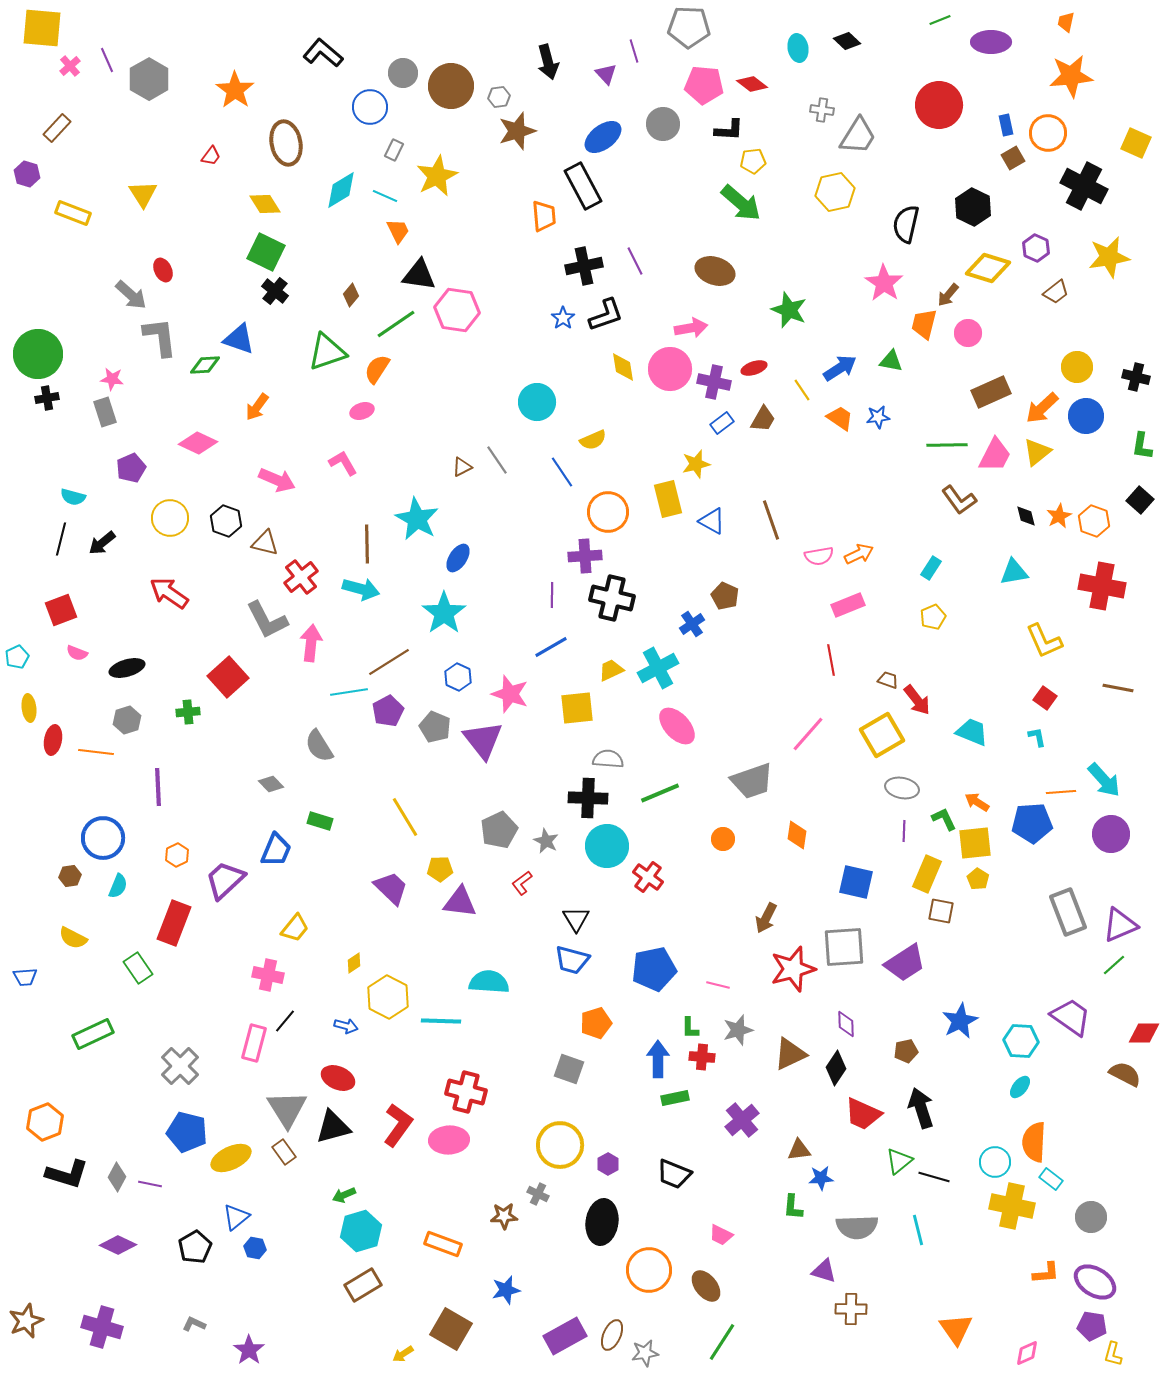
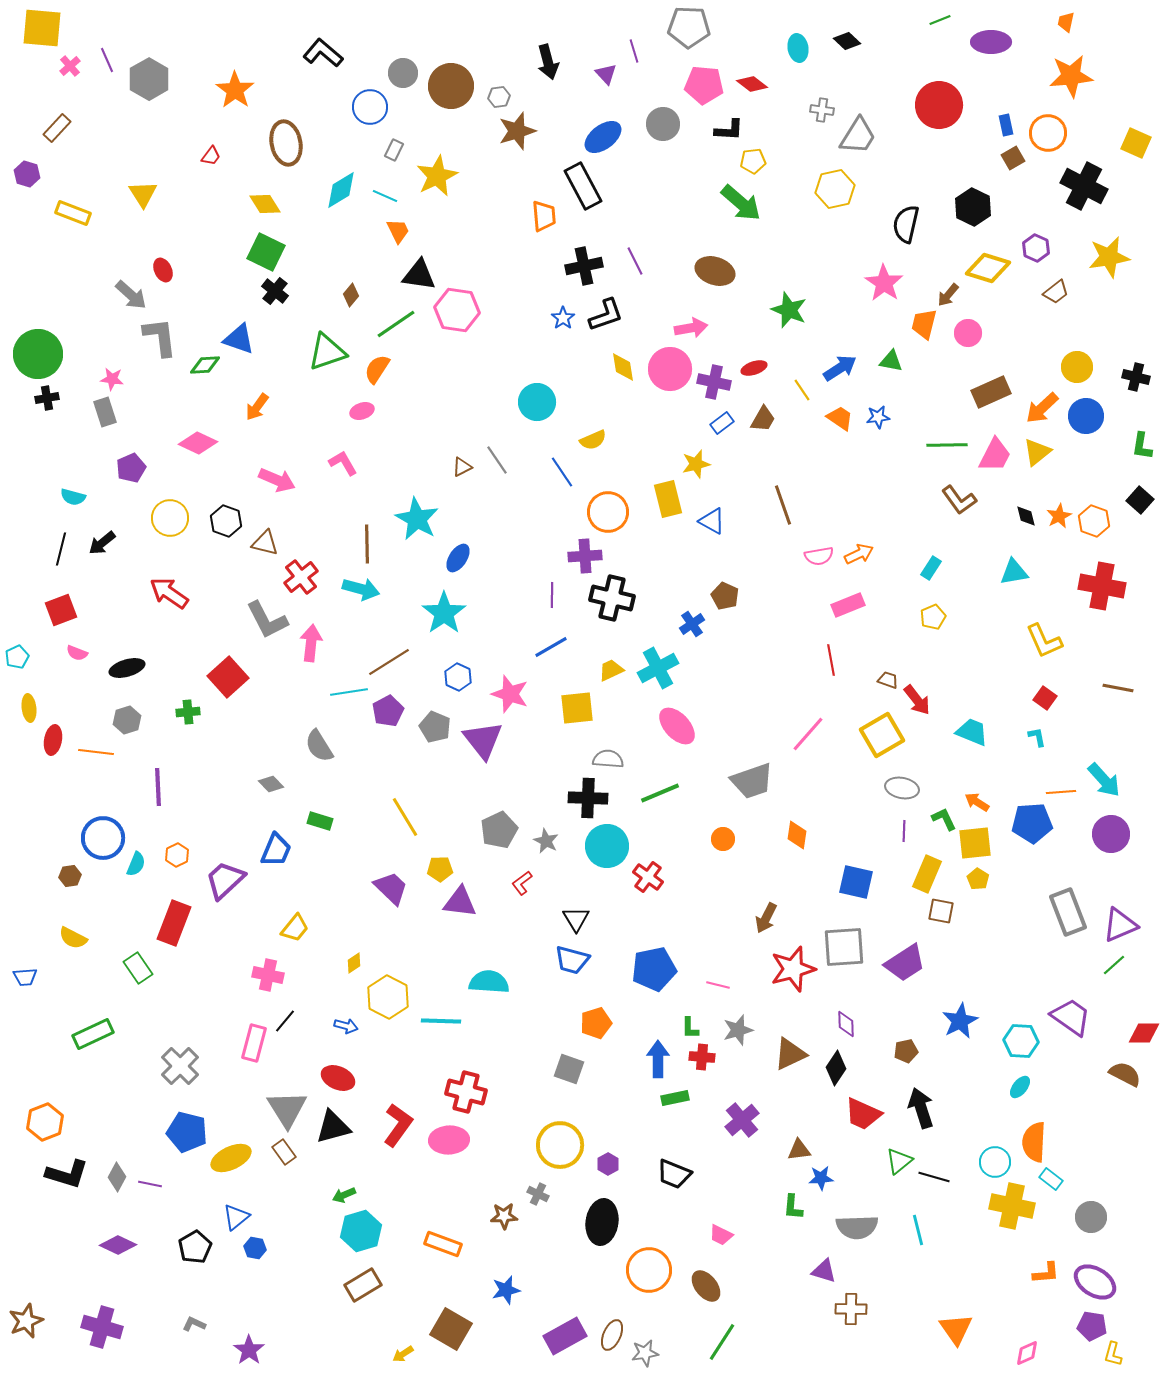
yellow hexagon at (835, 192): moved 3 px up
brown line at (771, 520): moved 12 px right, 15 px up
black line at (61, 539): moved 10 px down
cyan semicircle at (118, 886): moved 18 px right, 22 px up
